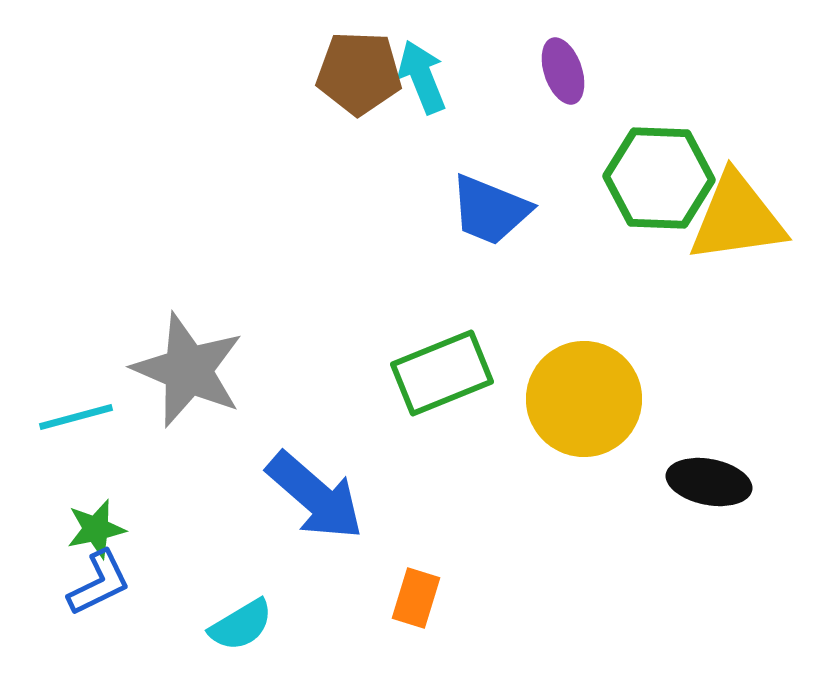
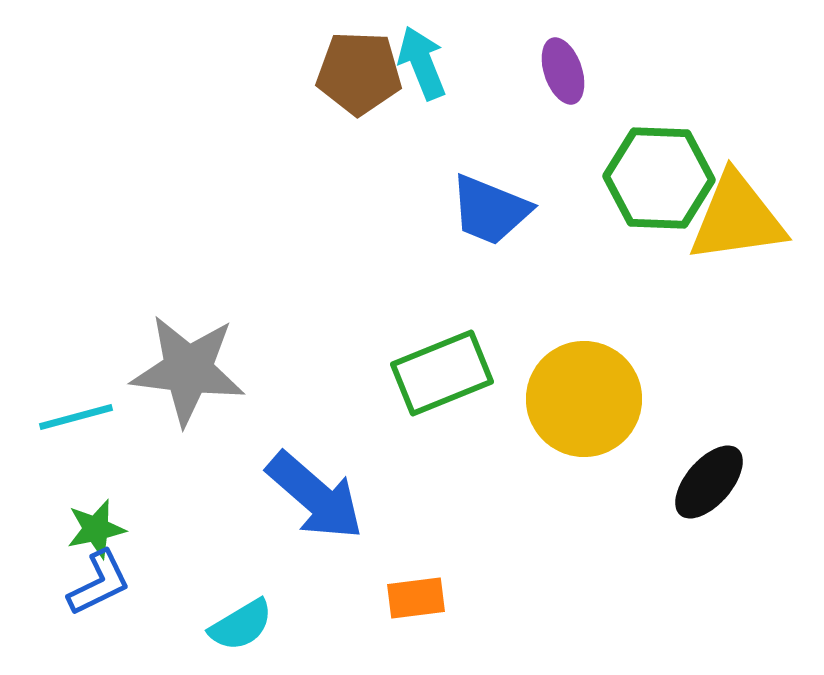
cyan arrow: moved 14 px up
gray star: rotated 16 degrees counterclockwise
black ellipse: rotated 60 degrees counterclockwise
orange rectangle: rotated 66 degrees clockwise
